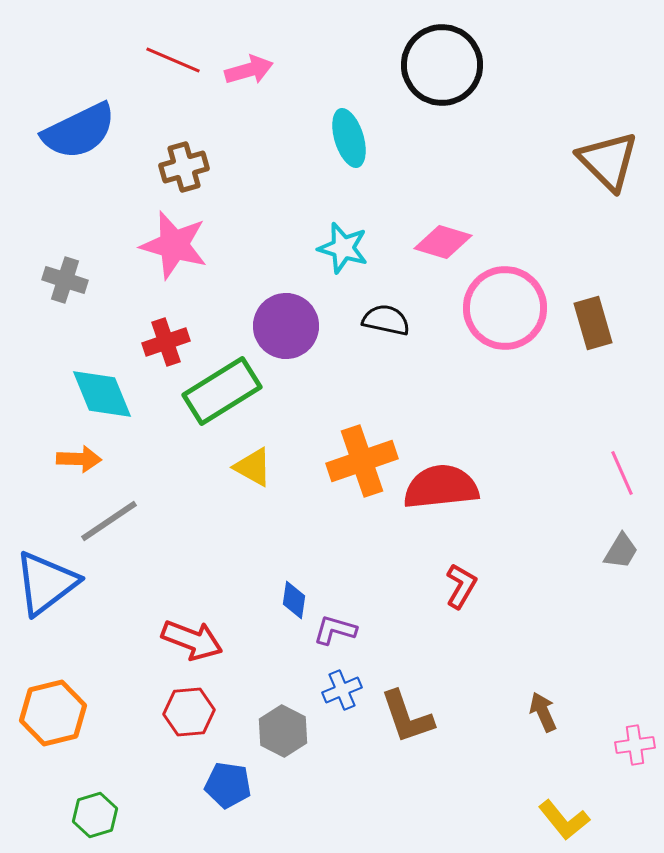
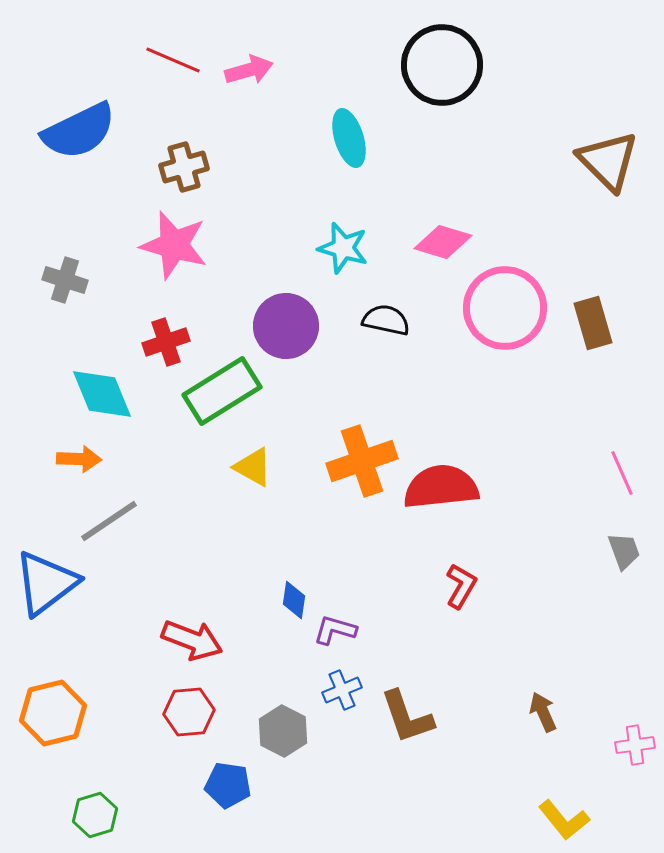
gray trapezoid: moved 3 px right; rotated 51 degrees counterclockwise
